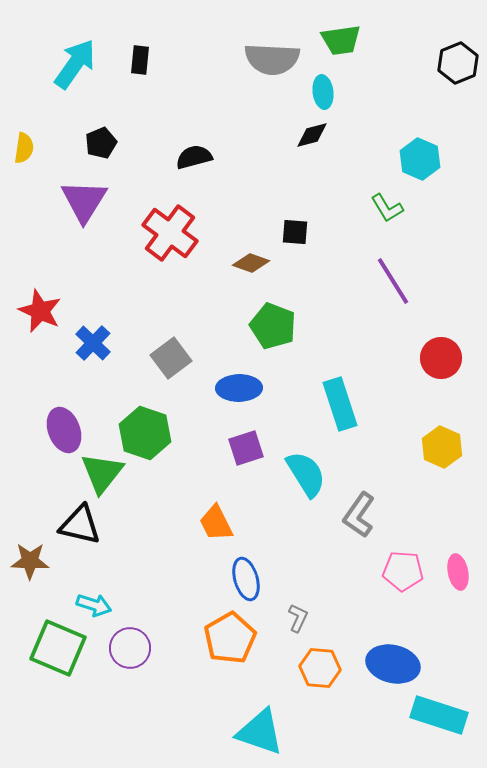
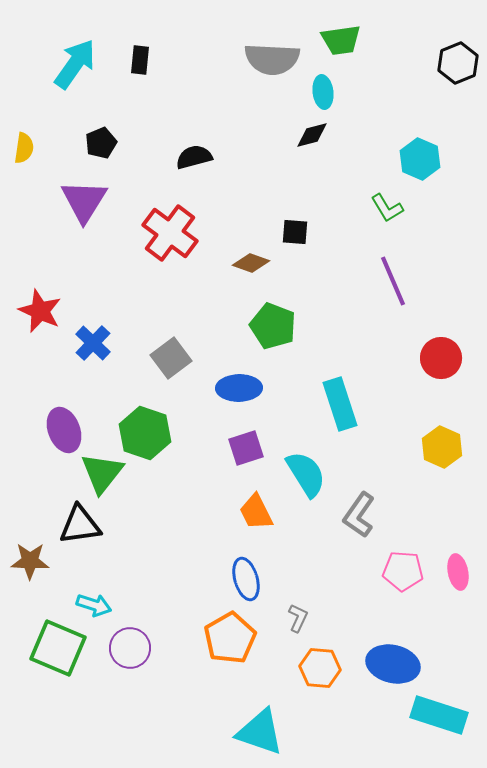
purple line at (393, 281): rotated 9 degrees clockwise
orange trapezoid at (216, 523): moved 40 px right, 11 px up
black triangle at (80, 525): rotated 21 degrees counterclockwise
